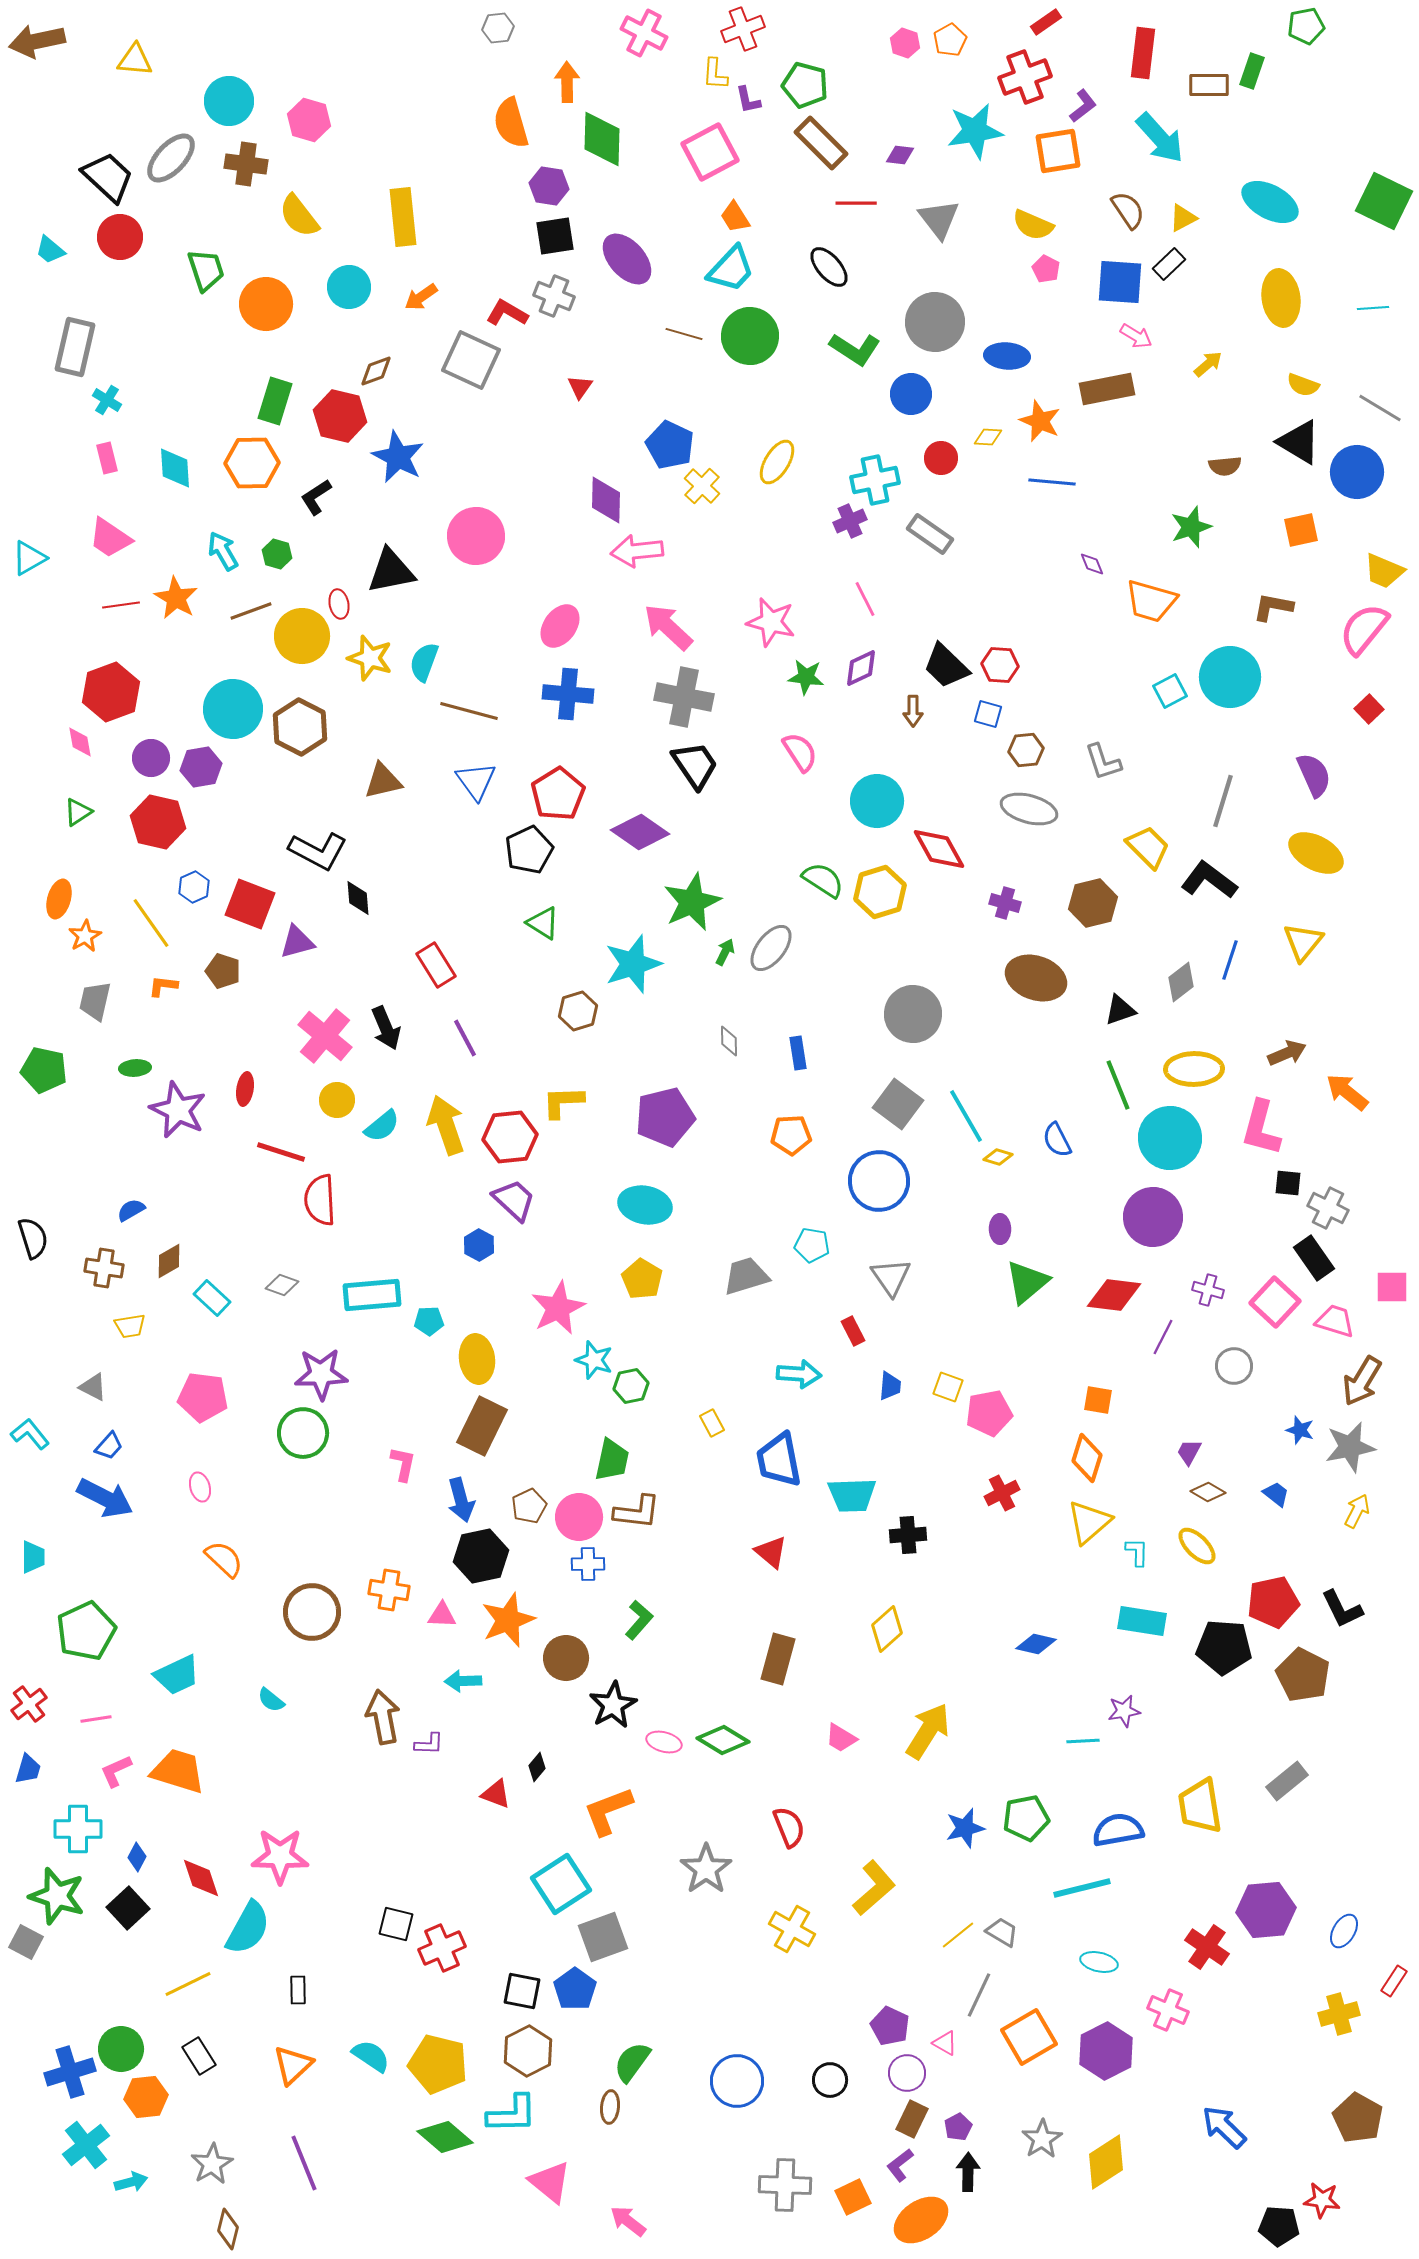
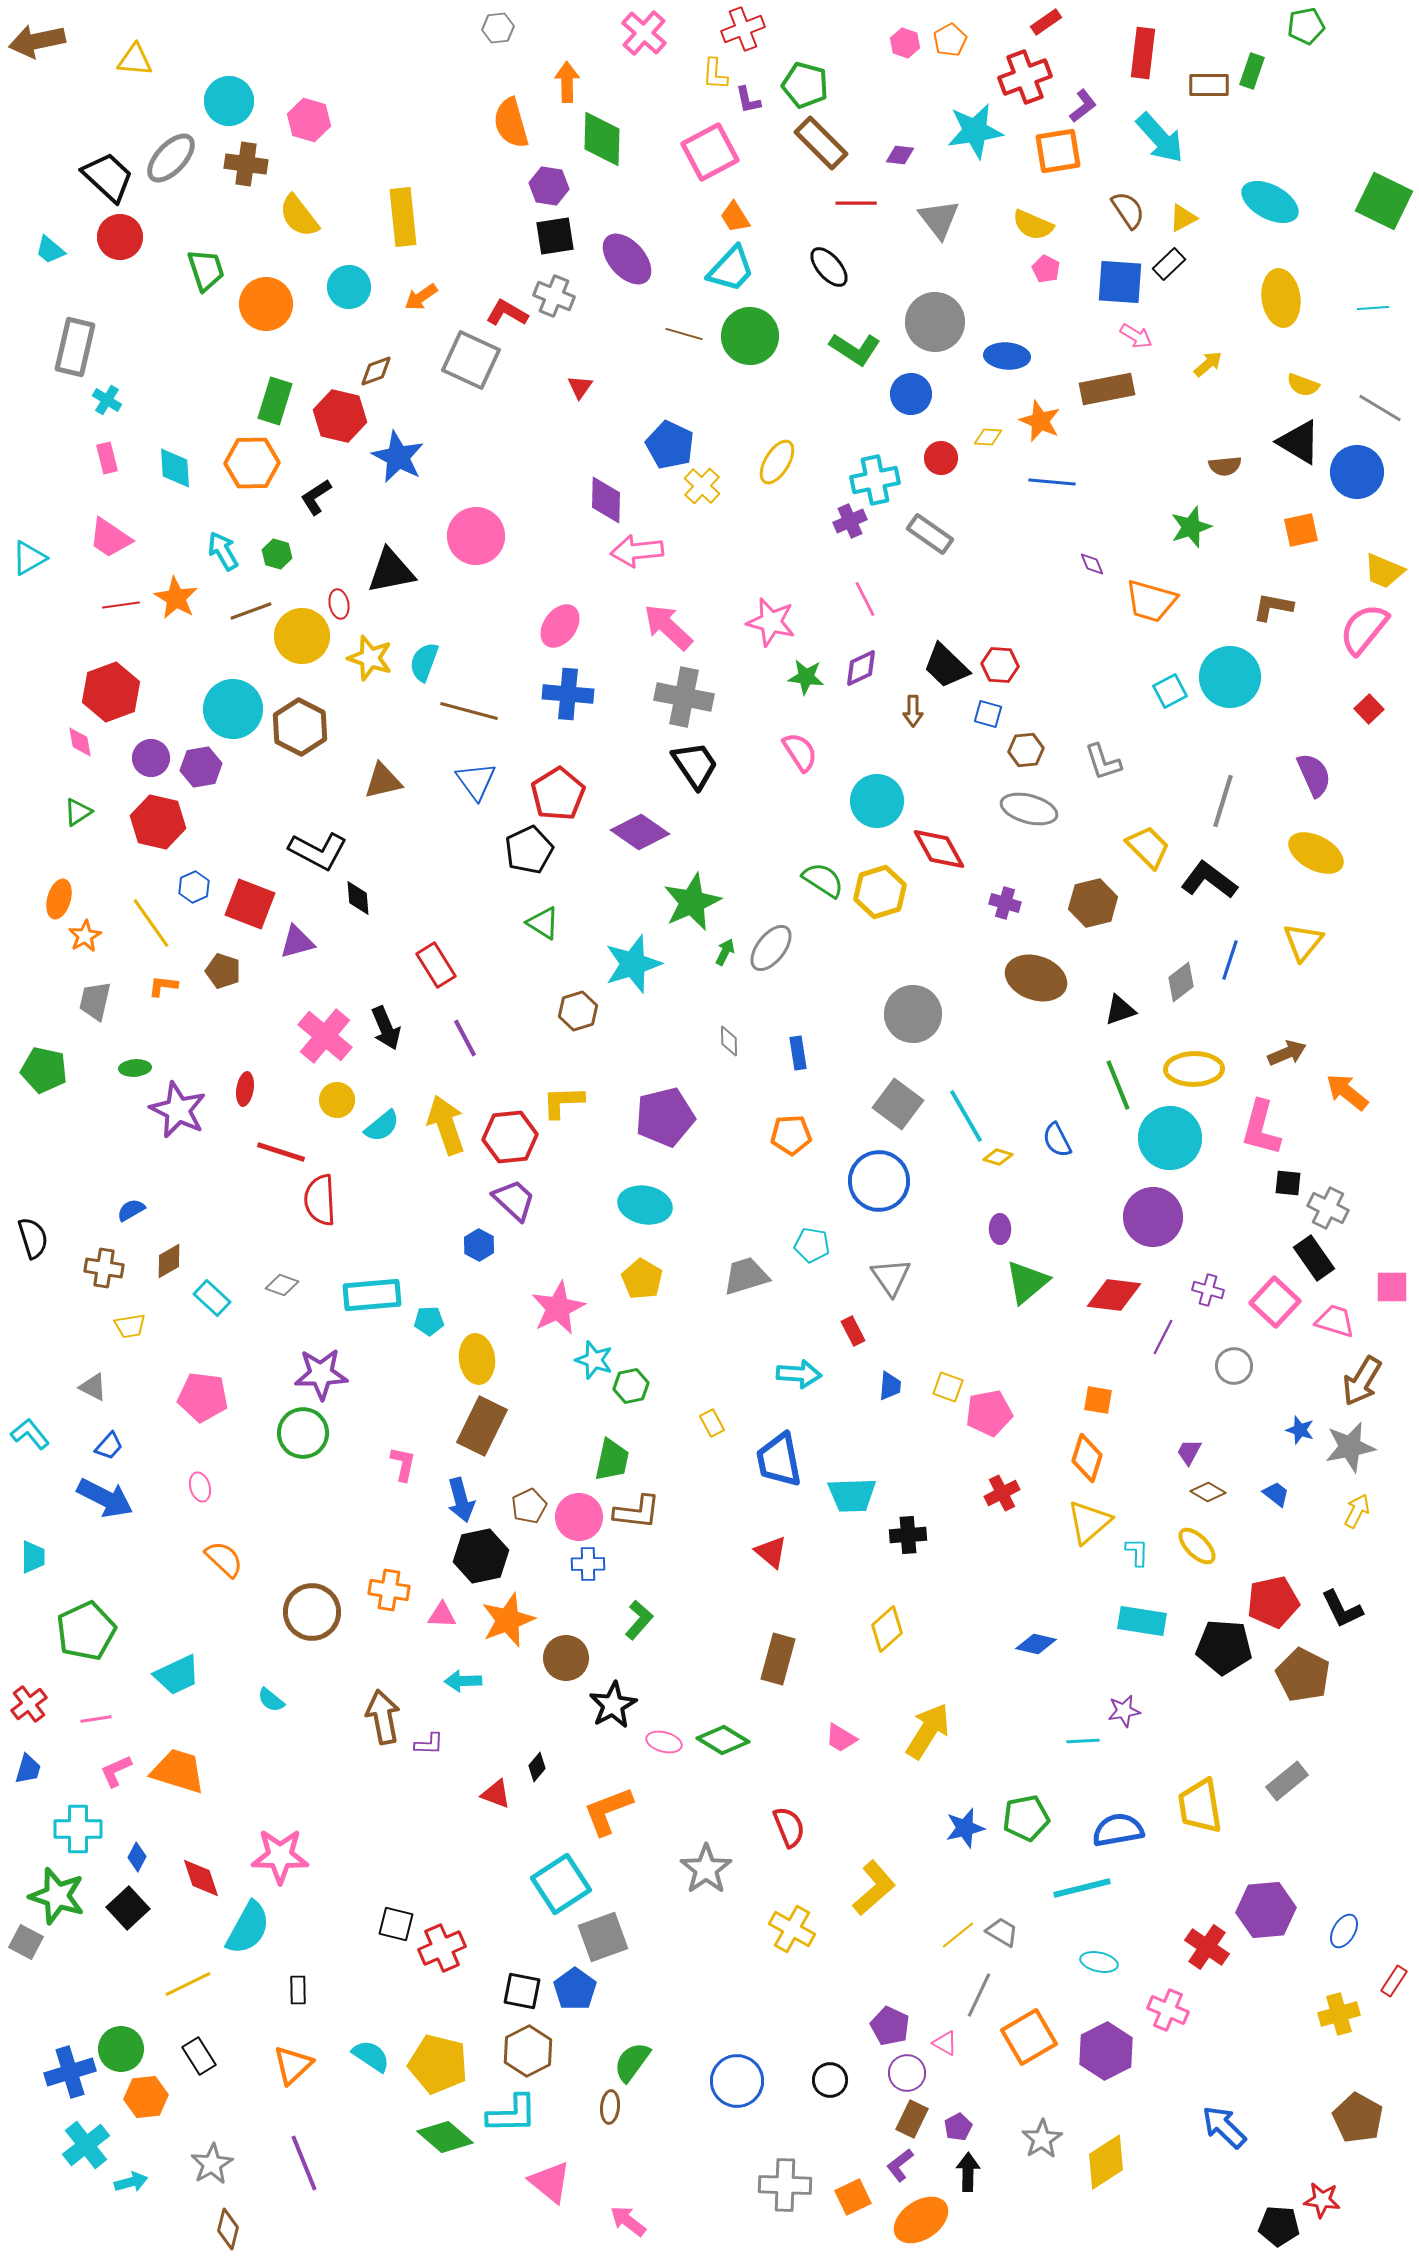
pink cross at (644, 33): rotated 15 degrees clockwise
